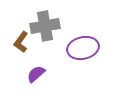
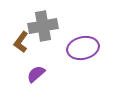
gray cross: moved 2 px left
